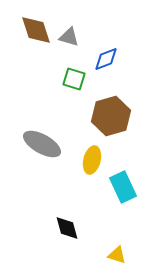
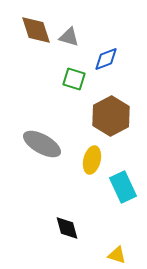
brown hexagon: rotated 12 degrees counterclockwise
